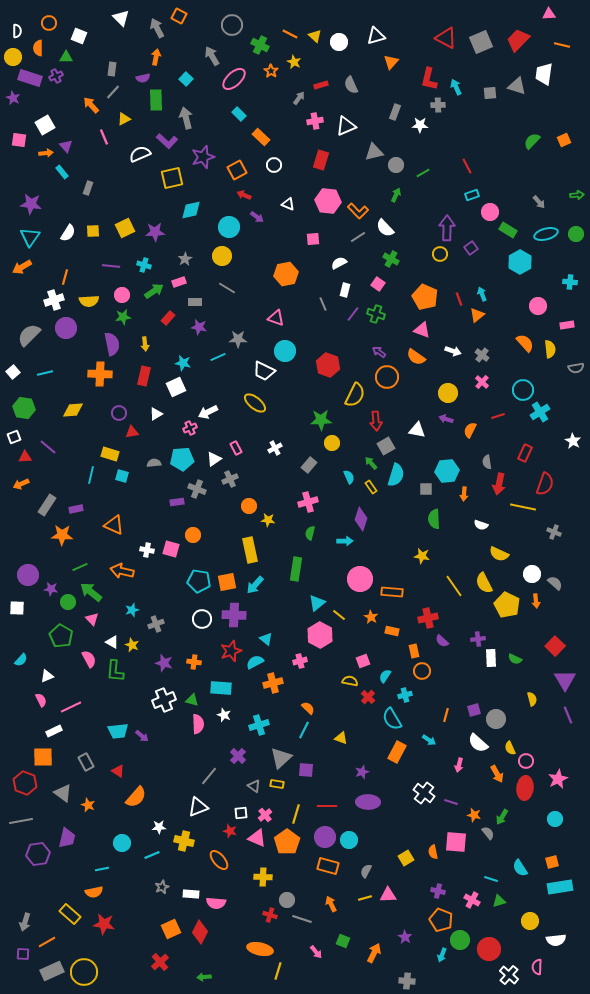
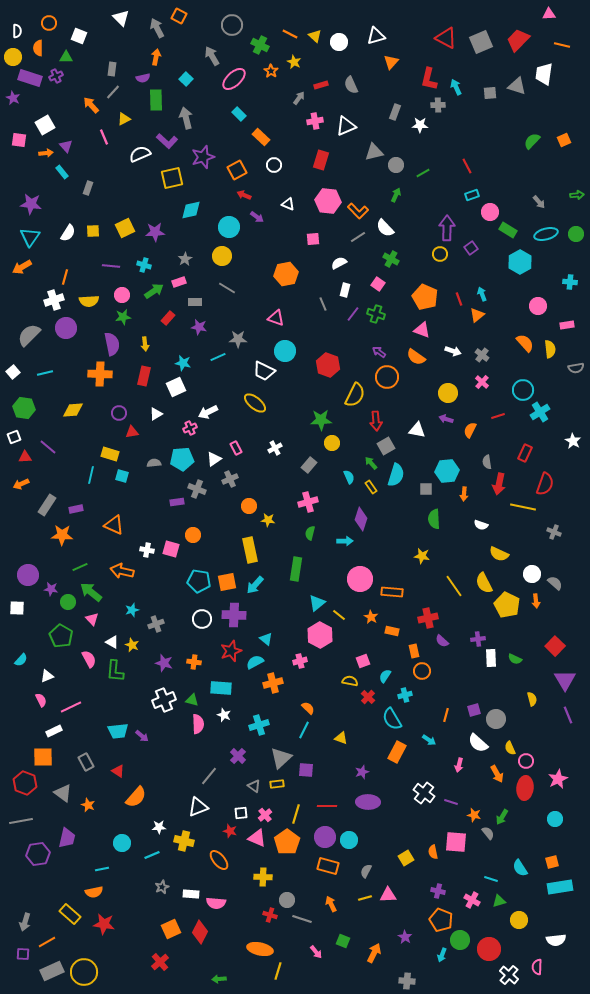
yellow rectangle at (277, 784): rotated 16 degrees counterclockwise
yellow circle at (530, 921): moved 11 px left, 1 px up
green arrow at (204, 977): moved 15 px right, 2 px down
